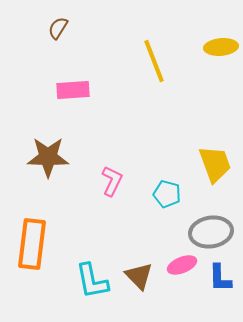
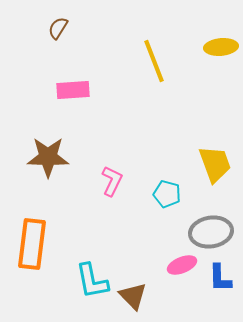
brown triangle: moved 6 px left, 20 px down
